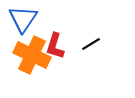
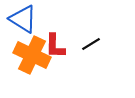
blue triangle: rotated 32 degrees counterclockwise
red L-shape: rotated 16 degrees counterclockwise
